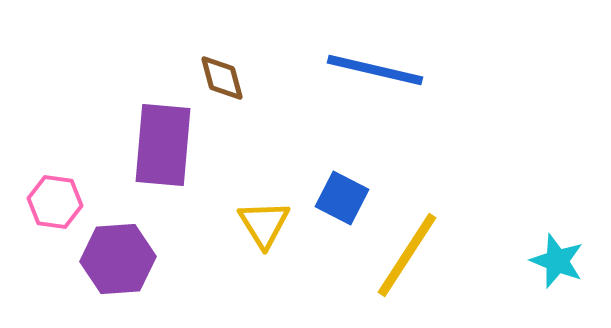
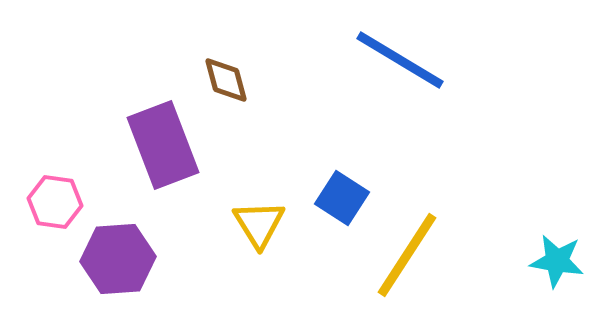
blue line: moved 25 px right, 10 px up; rotated 18 degrees clockwise
brown diamond: moved 4 px right, 2 px down
purple rectangle: rotated 26 degrees counterclockwise
blue square: rotated 6 degrees clockwise
yellow triangle: moved 5 px left
cyan star: rotated 12 degrees counterclockwise
